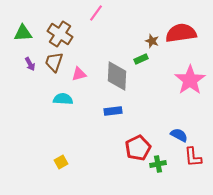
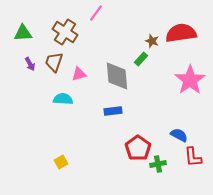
brown cross: moved 5 px right, 2 px up
green rectangle: rotated 24 degrees counterclockwise
gray diamond: rotated 8 degrees counterclockwise
red pentagon: rotated 10 degrees counterclockwise
